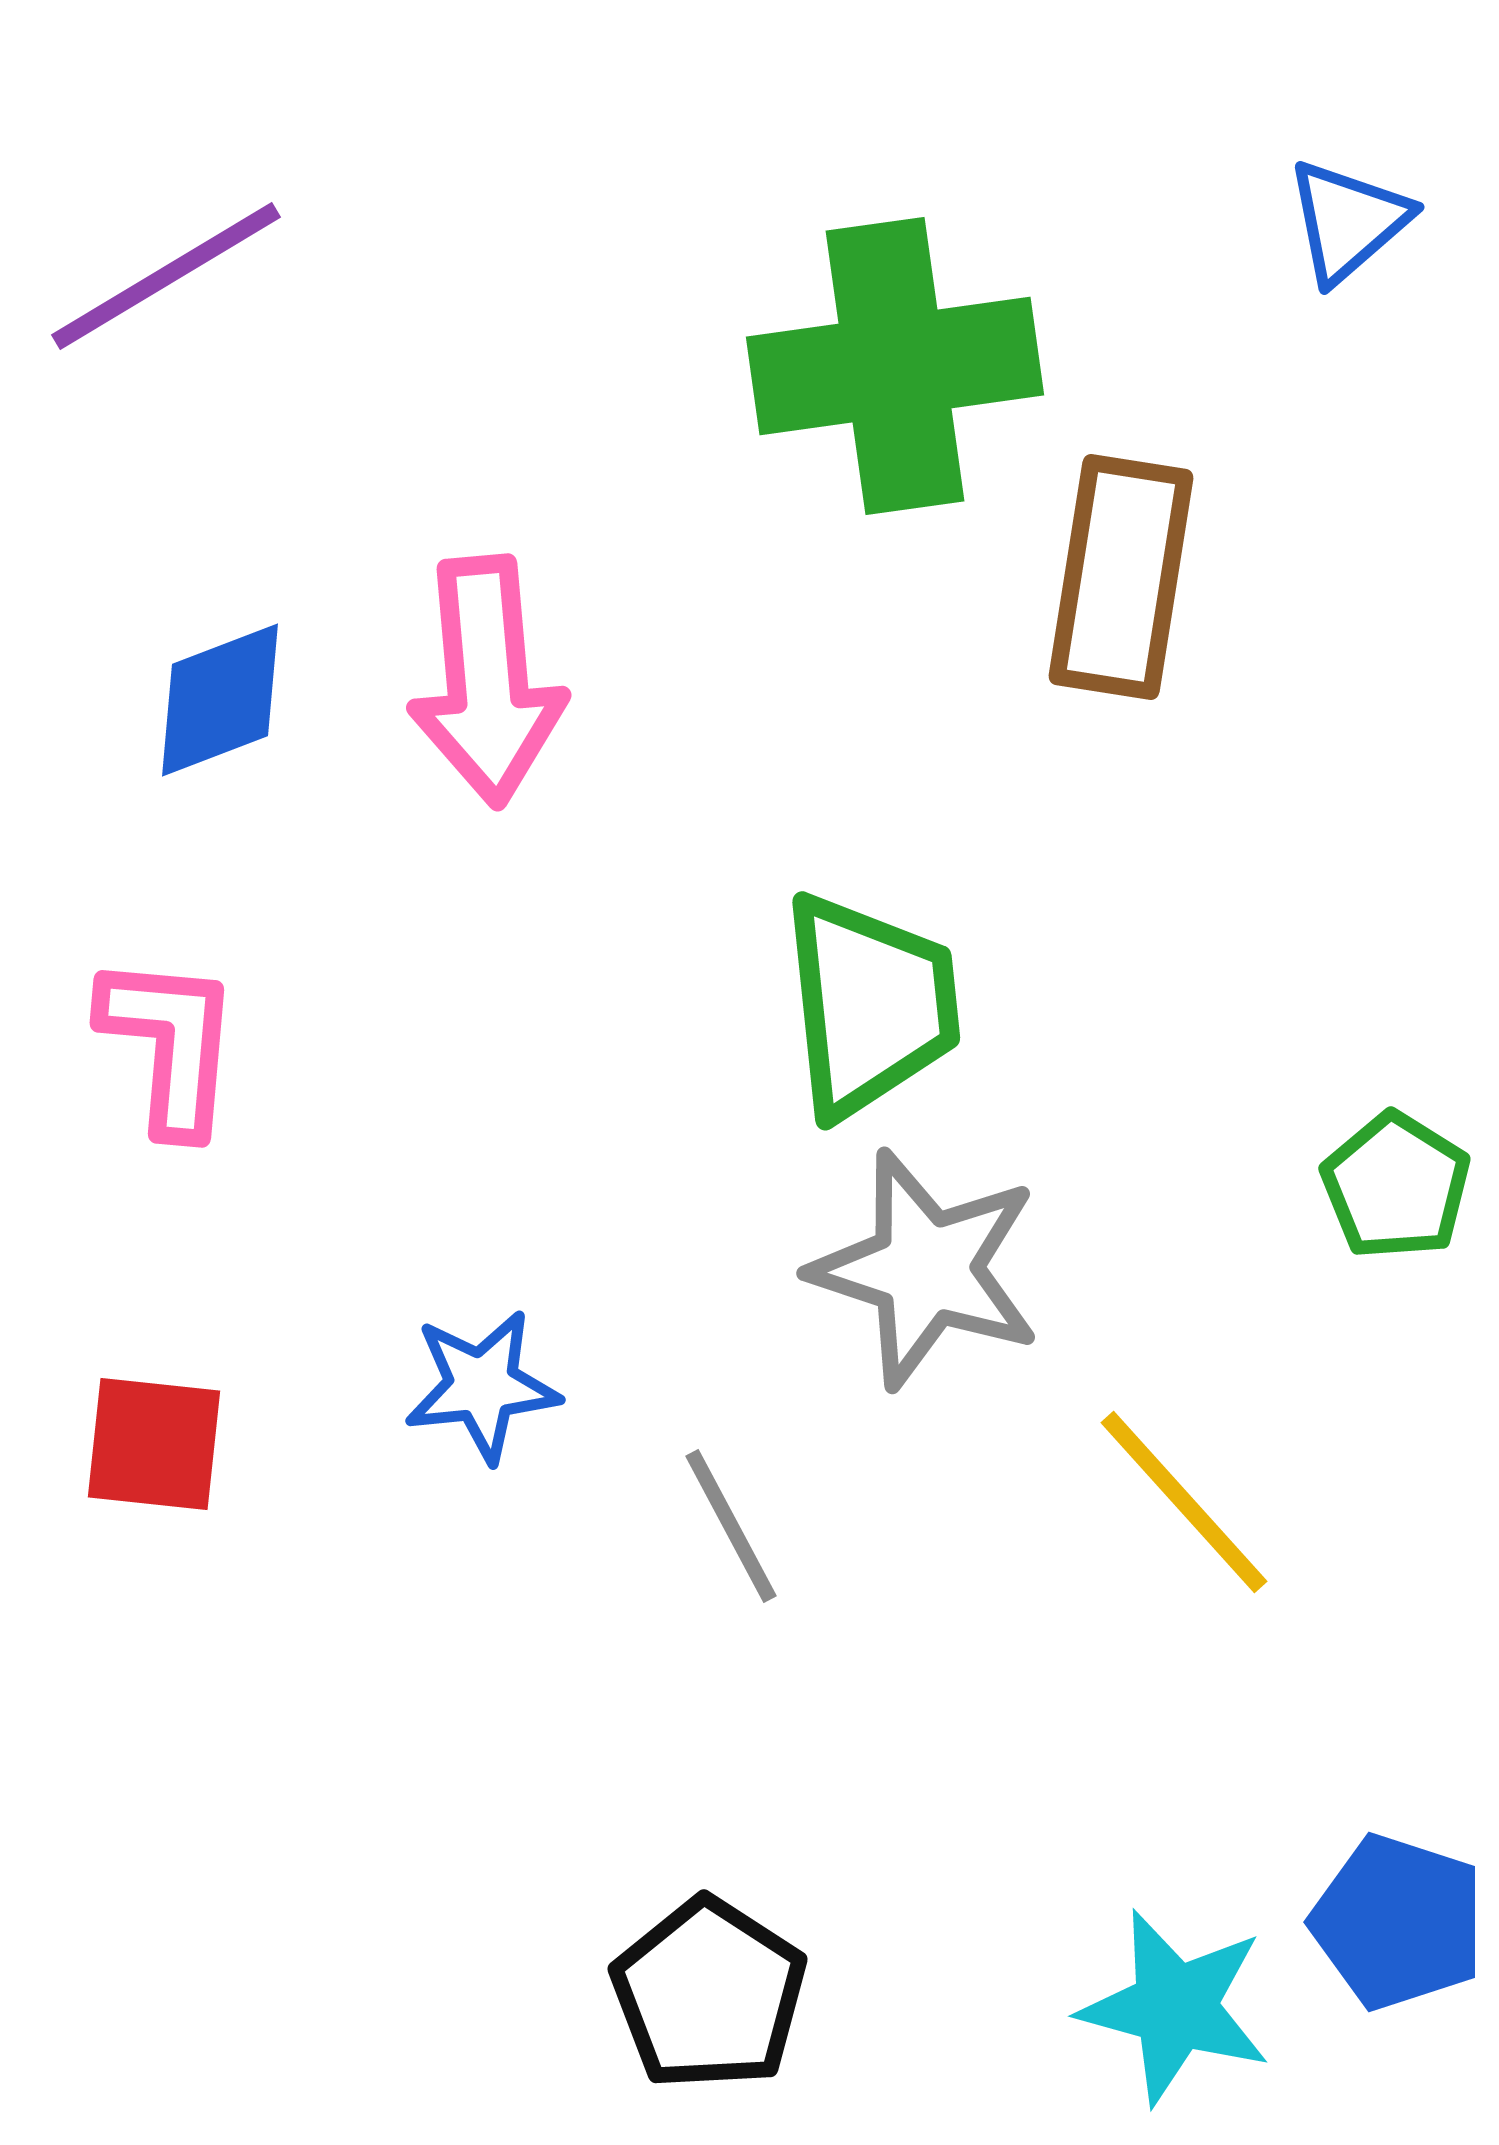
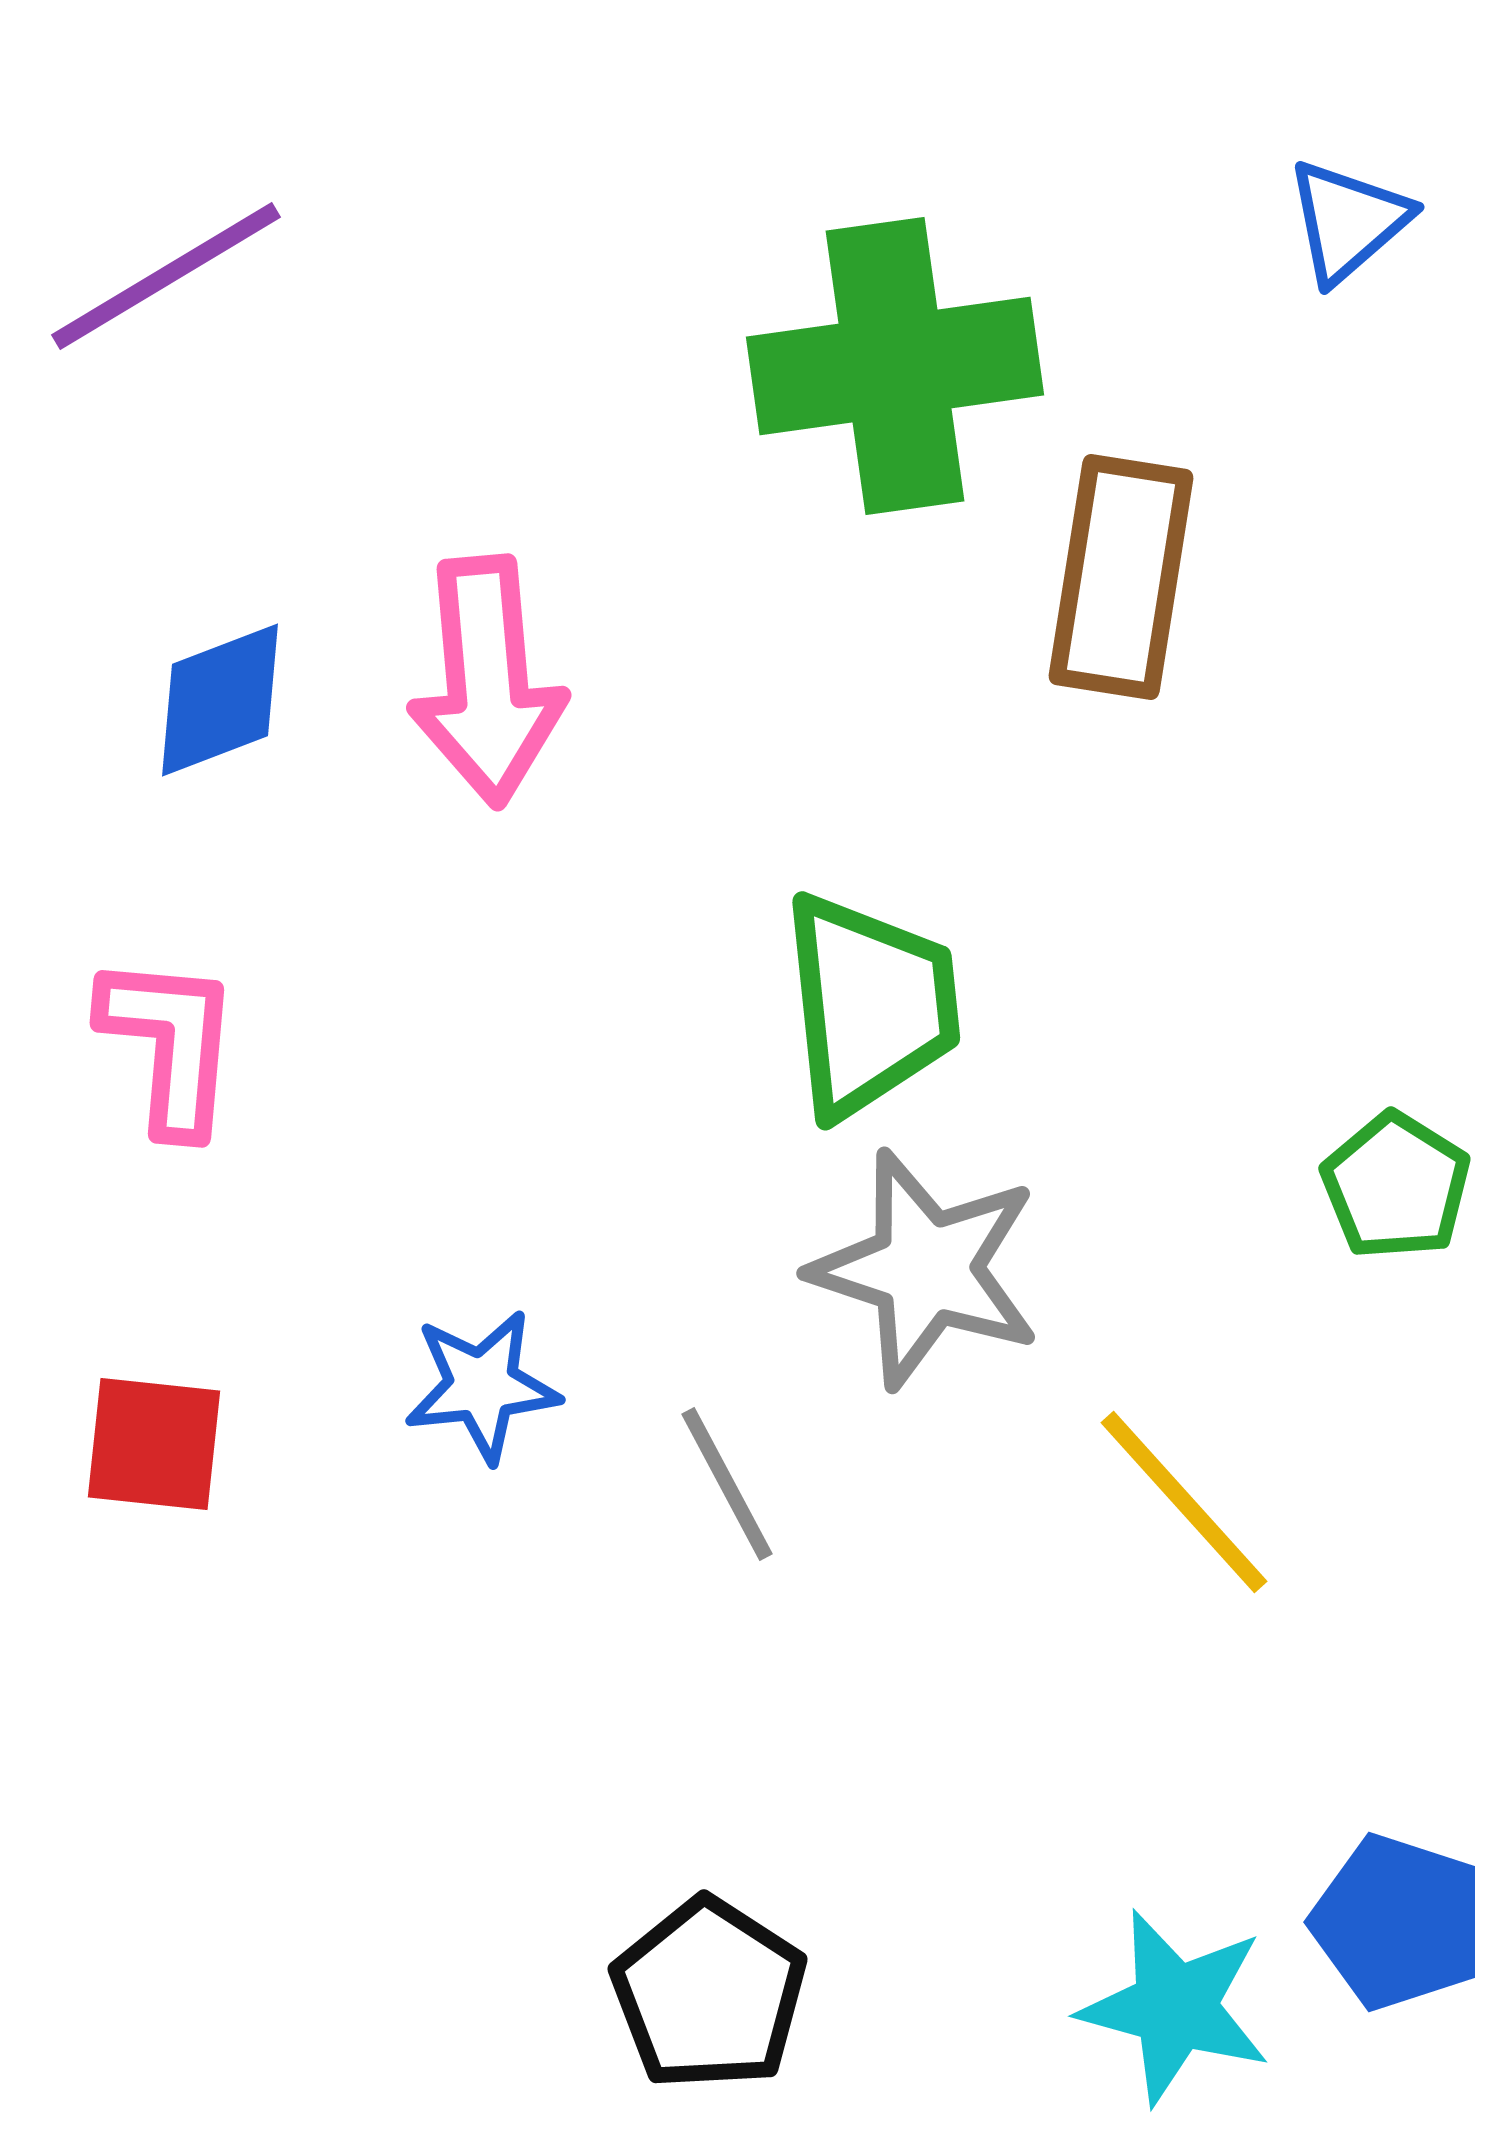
gray line: moved 4 px left, 42 px up
